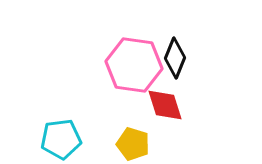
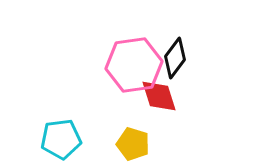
black diamond: rotated 15 degrees clockwise
pink hexagon: rotated 16 degrees counterclockwise
red diamond: moved 6 px left, 9 px up
